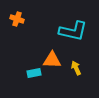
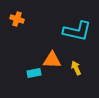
cyan L-shape: moved 4 px right
